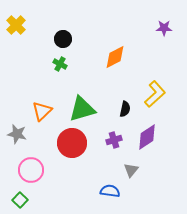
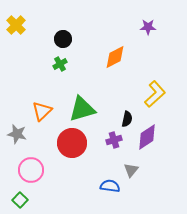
purple star: moved 16 px left, 1 px up
green cross: rotated 32 degrees clockwise
black semicircle: moved 2 px right, 10 px down
blue semicircle: moved 5 px up
